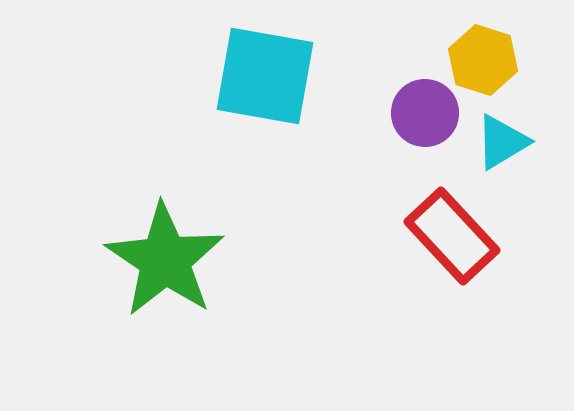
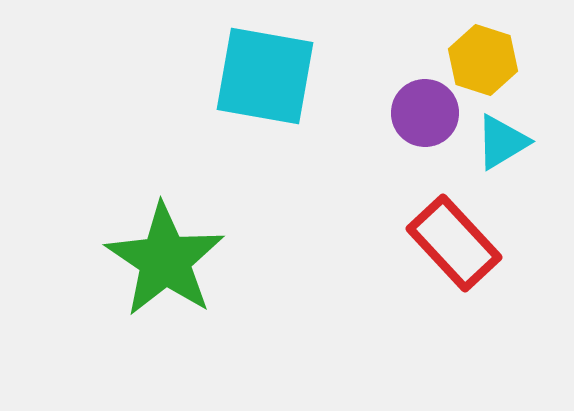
red rectangle: moved 2 px right, 7 px down
